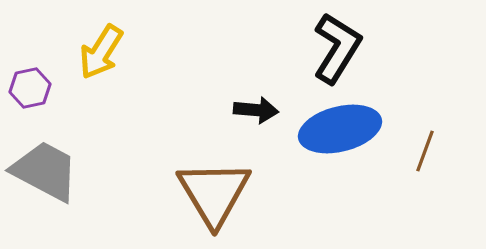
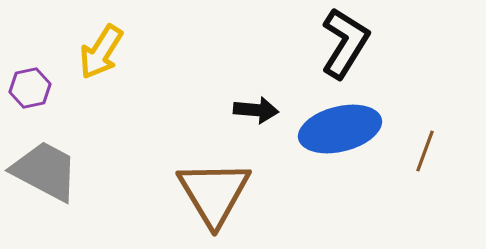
black L-shape: moved 8 px right, 5 px up
